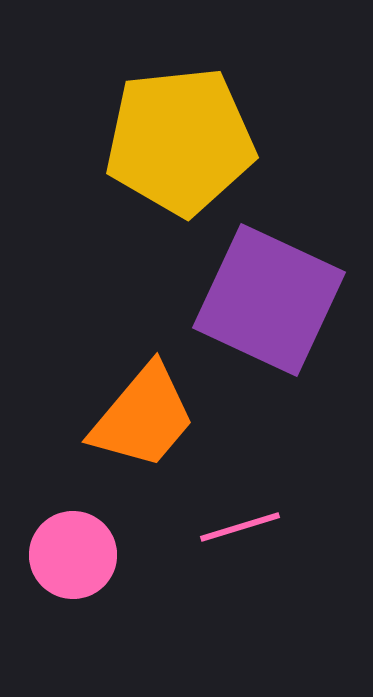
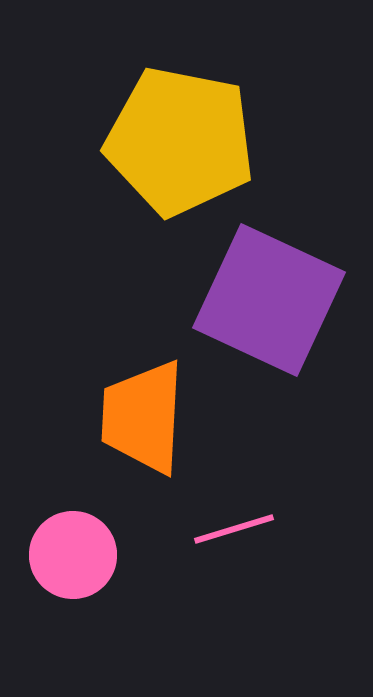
yellow pentagon: rotated 17 degrees clockwise
orange trapezoid: rotated 143 degrees clockwise
pink line: moved 6 px left, 2 px down
